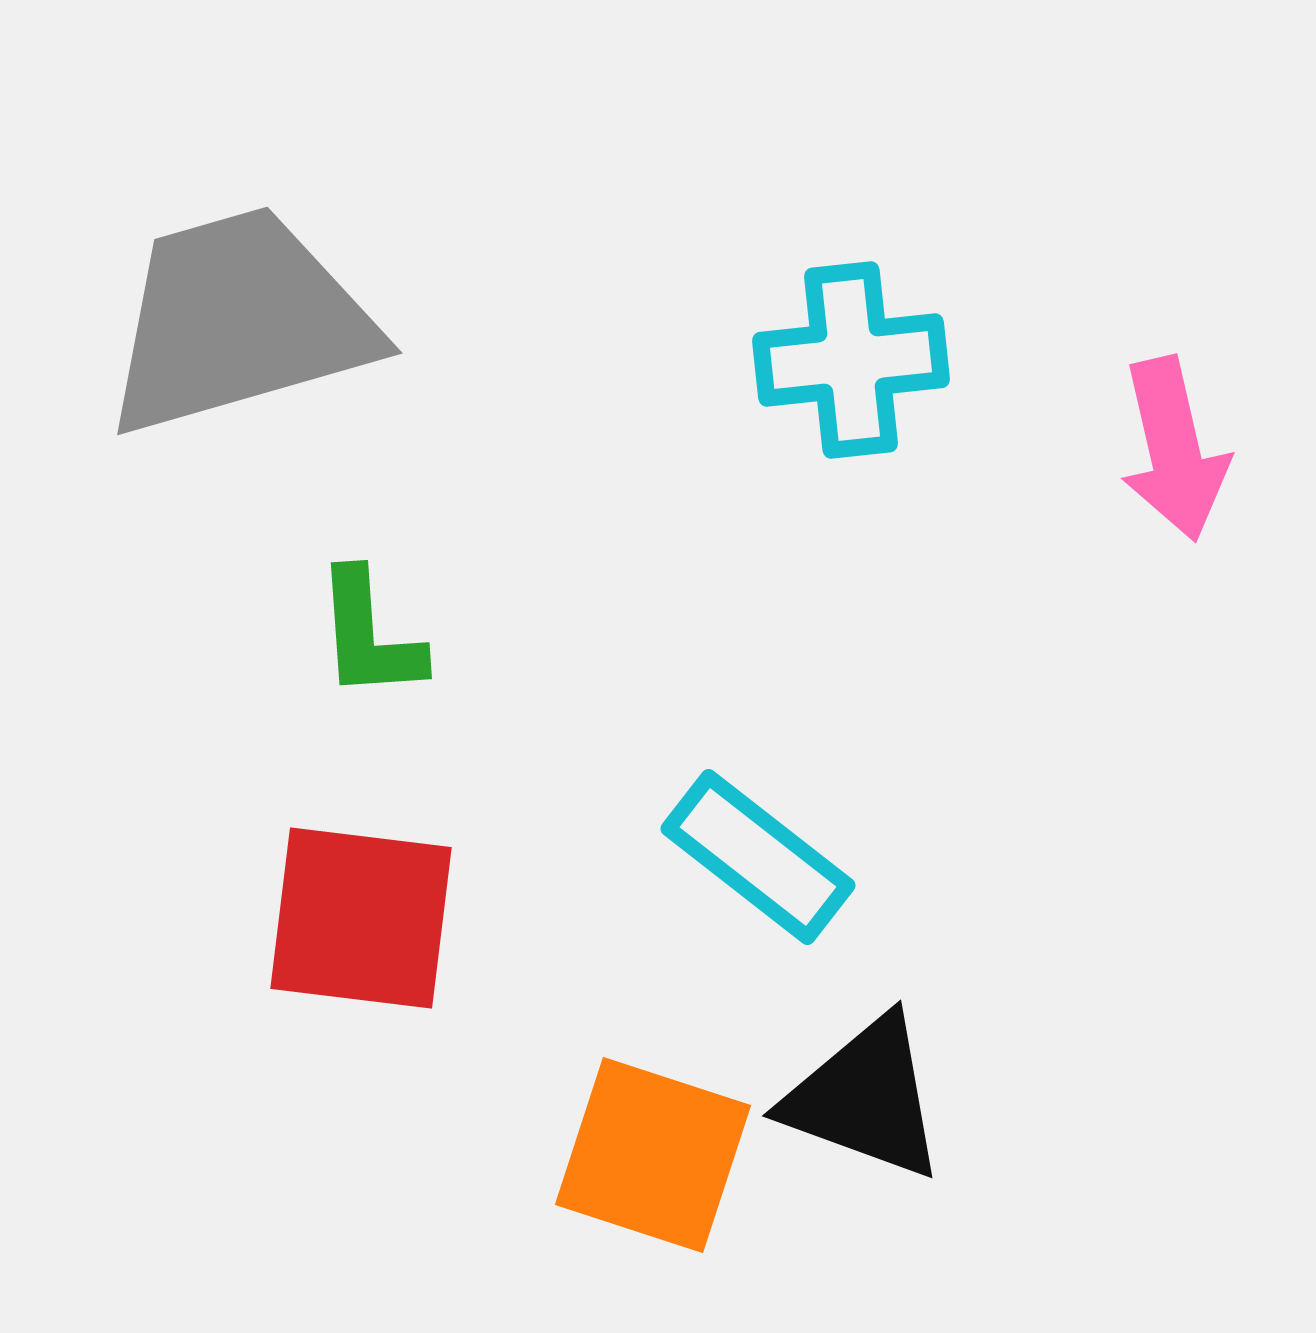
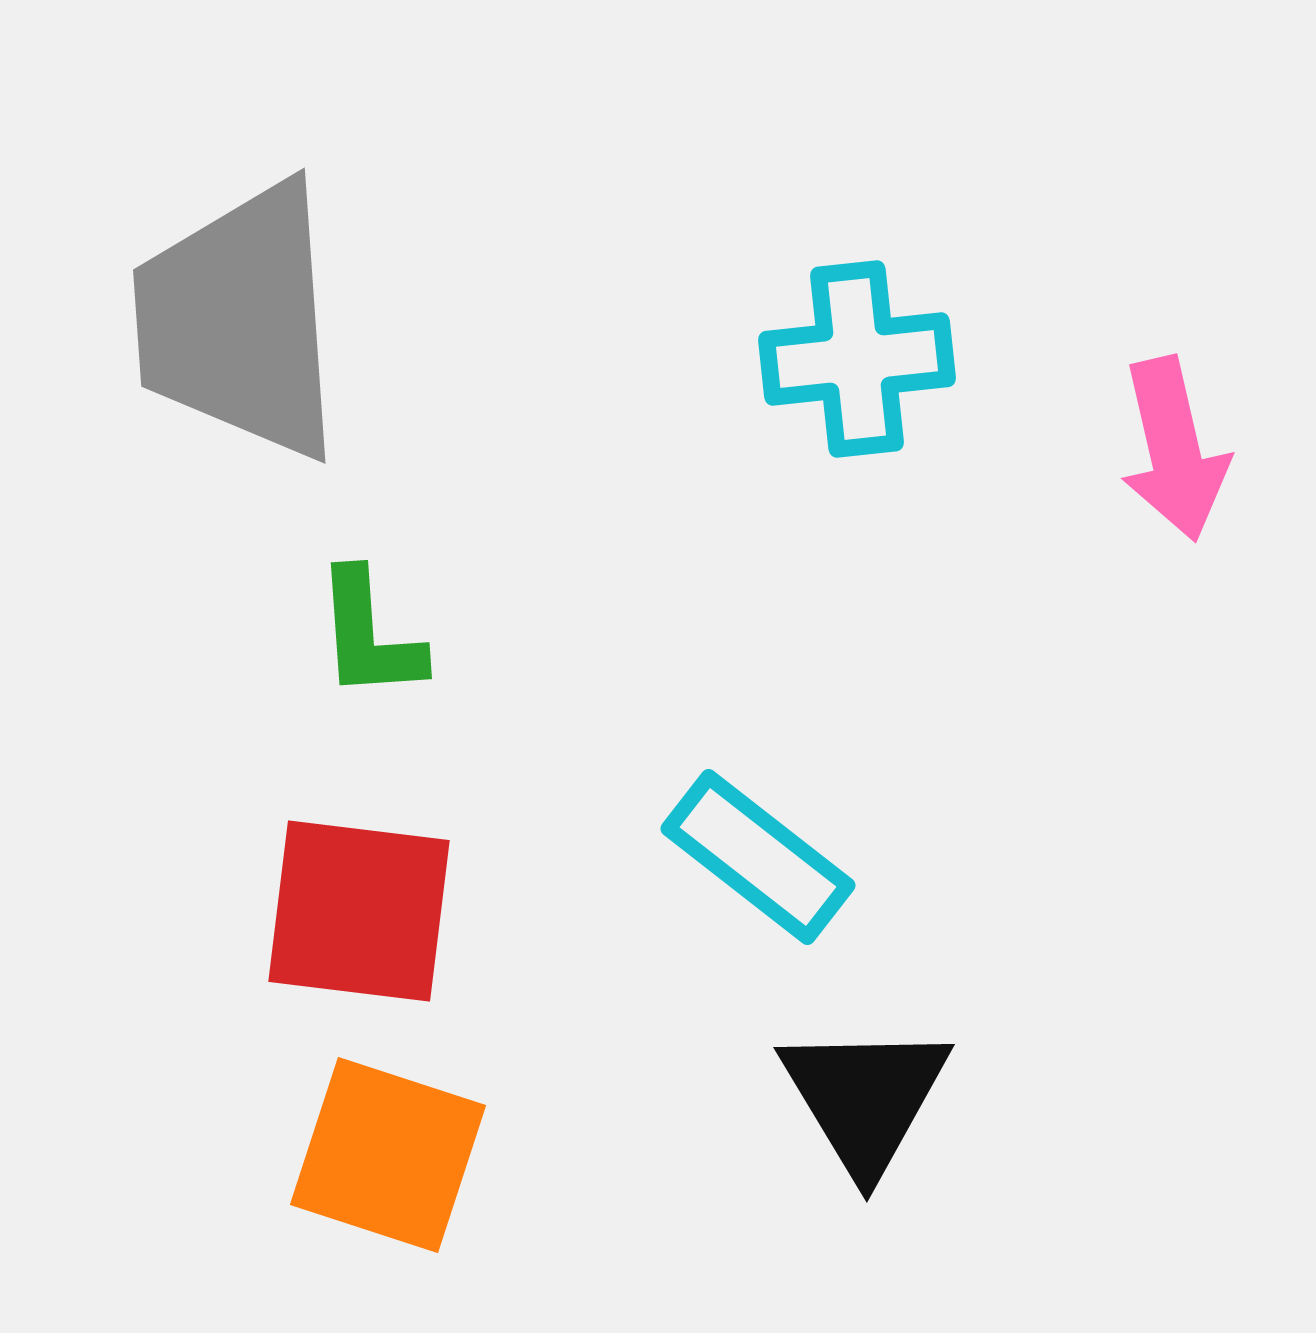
gray trapezoid: rotated 78 degrees counterclockwise
cyan cross: moved 6 px right, 1 px up
red square: moved 2 px left, 7 px up
black triangle: rotated 39 degrees clockwise
orange square: moved 265 px left
